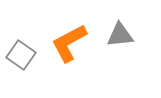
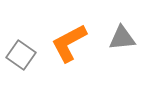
gray triangle: moved 2 px right, 3 px down
